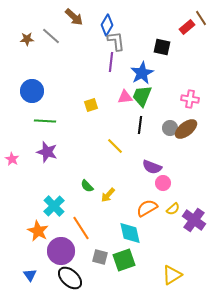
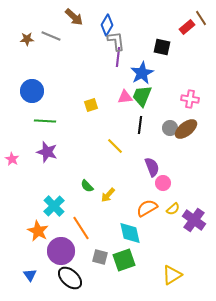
gray line: rotated 18 degrees counterclockwise
purple line: moved 7 px right, 5 px up
purple semicircle: rotated 132 degrees counterclockwise
